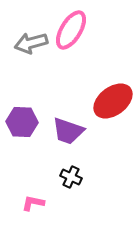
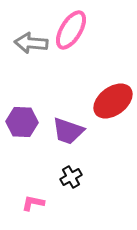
gray arrow: rotated 20 degrees clockwise
black cross: rotated 35 degrees clockwise
